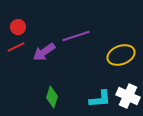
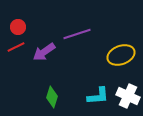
purple line: moved 1 px right, 2 px up
cyan L-shape: moved 2 px left, 3 px up
